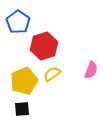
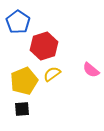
pink semicircle: rotated 108 degrees clockwise
